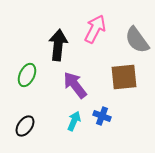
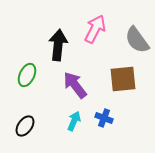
brown square: moved 1 px left, 2 px down
blue cross: moved 2 px right, 2 px down
